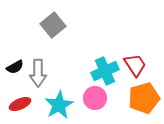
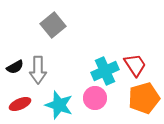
gray arrow: moved 3 px up
cyan star: rotated 24 degrees counterclockwise
